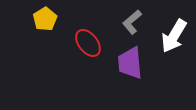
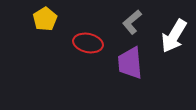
red ellipse: rotated 40 degrees counterclockwise
